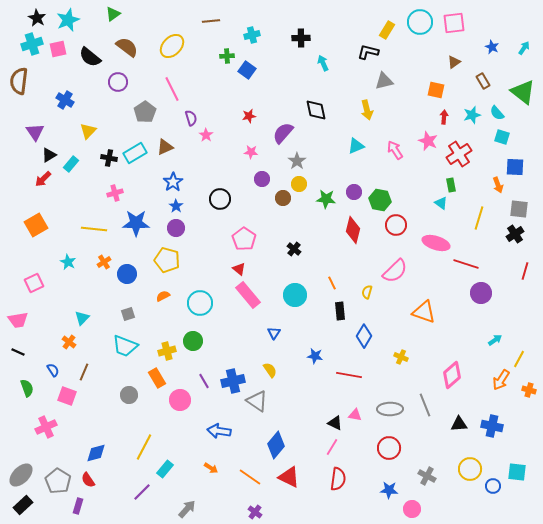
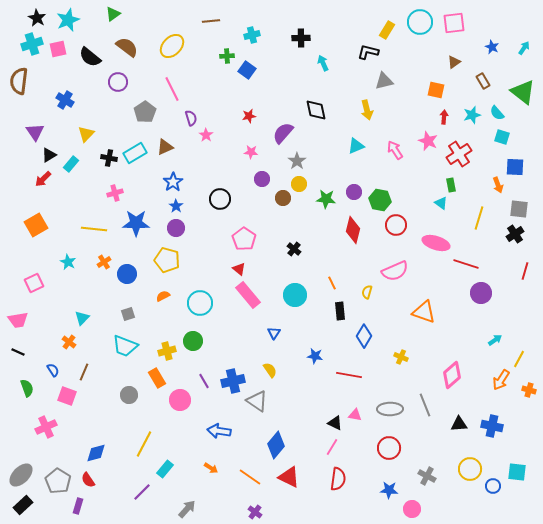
yellow triangle at (88, 131): moved 2 px left, 3 px down
pink semicircle at (395, 271): rotated 20 degrees clockwise
yellow line at (144, 447): moved 3 px up
